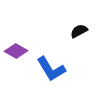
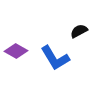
blue L-shape: moved 4 px right, 11 px up
